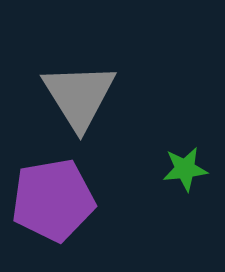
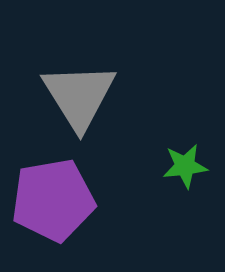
green star: moved 3 px up
